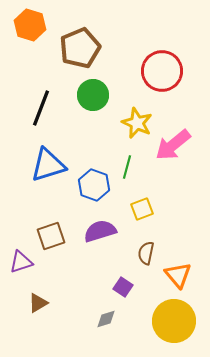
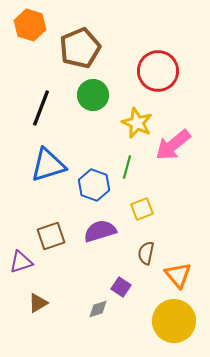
red circle: moved 4 px left
purple square: moved 2 px left
gray diamond: moved 8 px left, 10 px up
